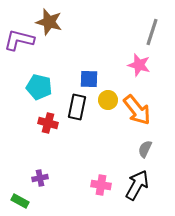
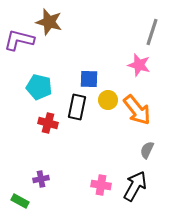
gray semicircle: moved 2 px right, 1 px down
purple cross: moved 1 px right, 1 px down
black arrow: moved 2 px left, 1 px down
